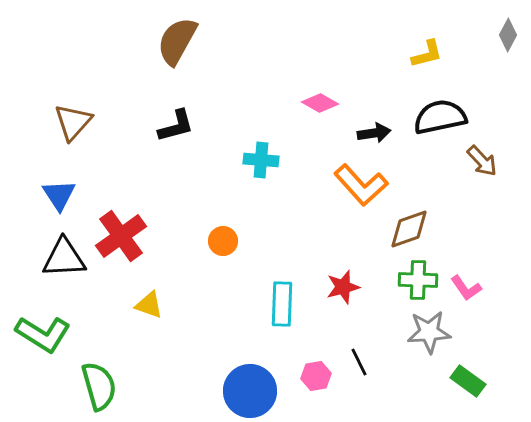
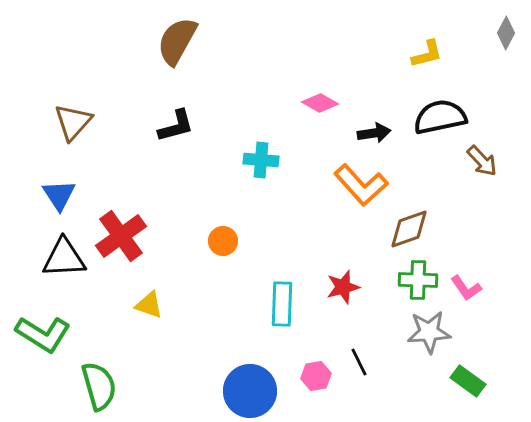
gray diamond: moved 2 px left, 2 px up
